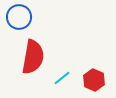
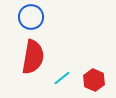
blue circle: moved 12 px right
